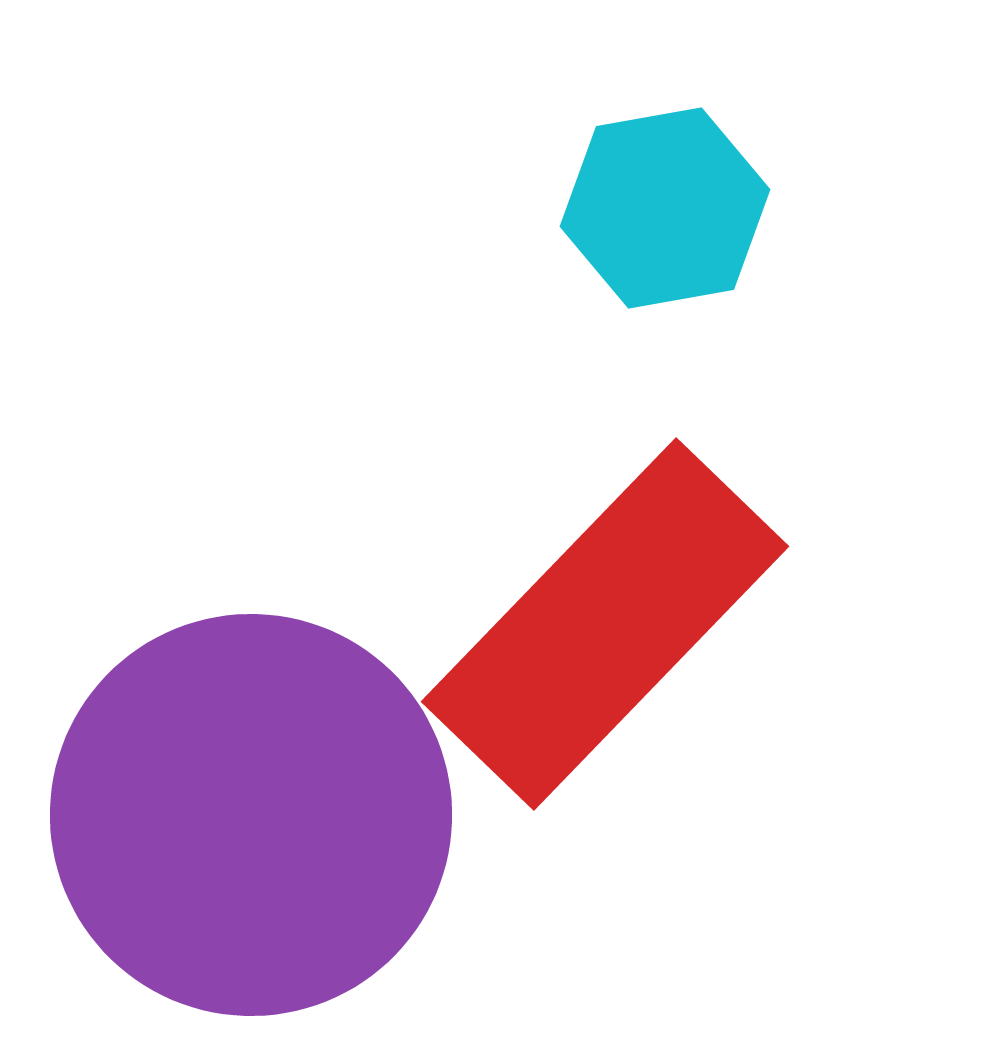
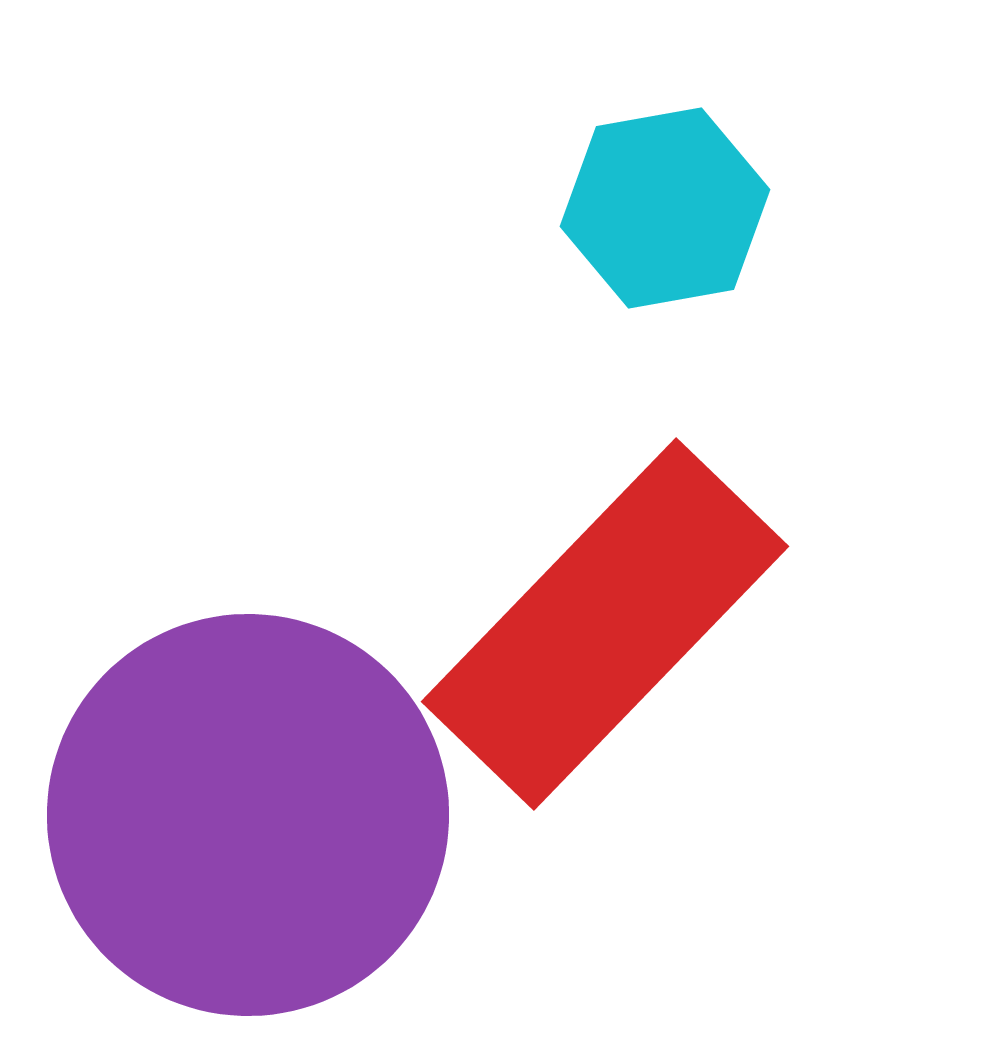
purple circle: moved 3 px left
